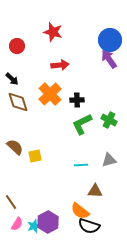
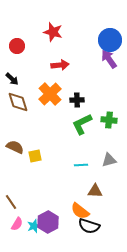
green cross: rotated 21 degrees counterclockwise
brown semicircle: rotated 18 degrees counterclockwise
